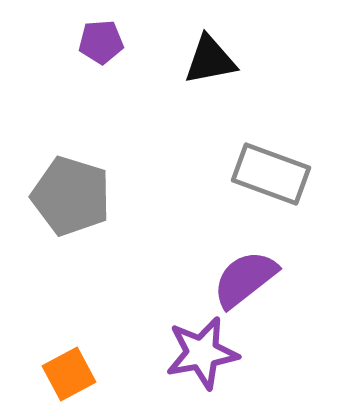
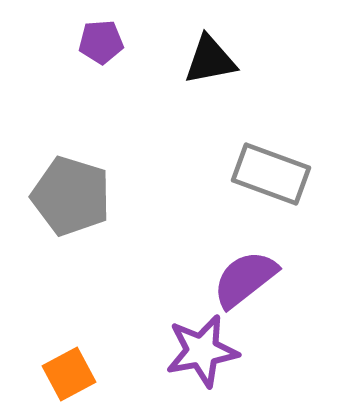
purple star: moved 2 px up
